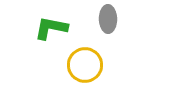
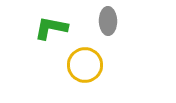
gray ellipse: moved 2 px down
